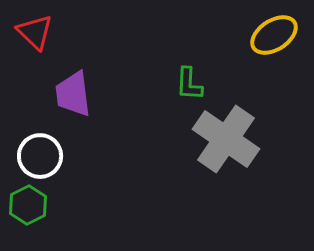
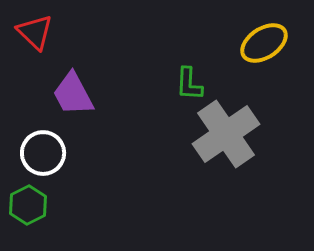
yellow ellipse: moved 10 px left, 8 px down
purple trapezoid: rotated 21 degrees counterclockwise
gray cross: moved 5 px up; rotated 20 degrees clockwise
white circle: moved 3 px right, 3 px up
